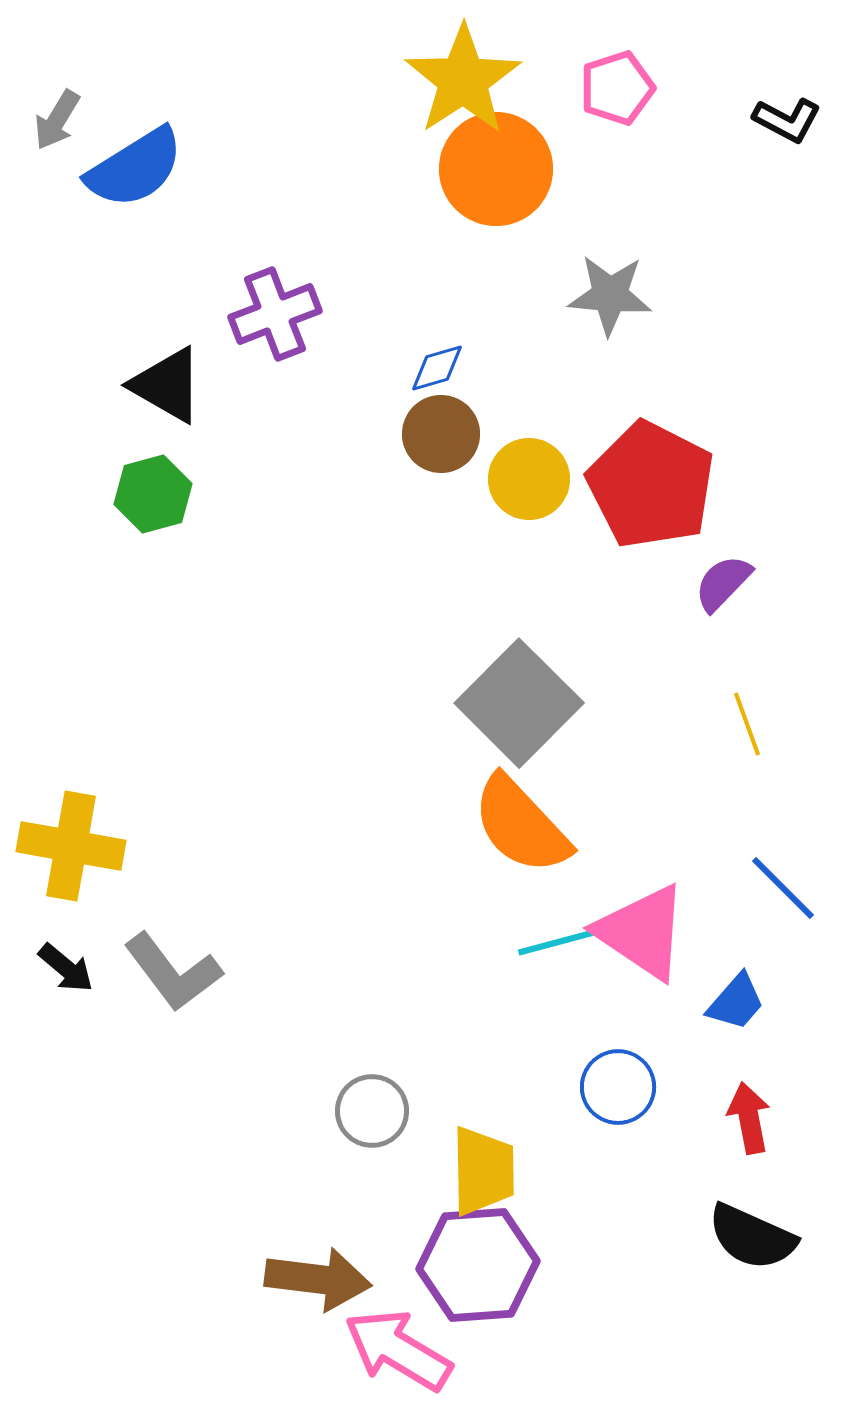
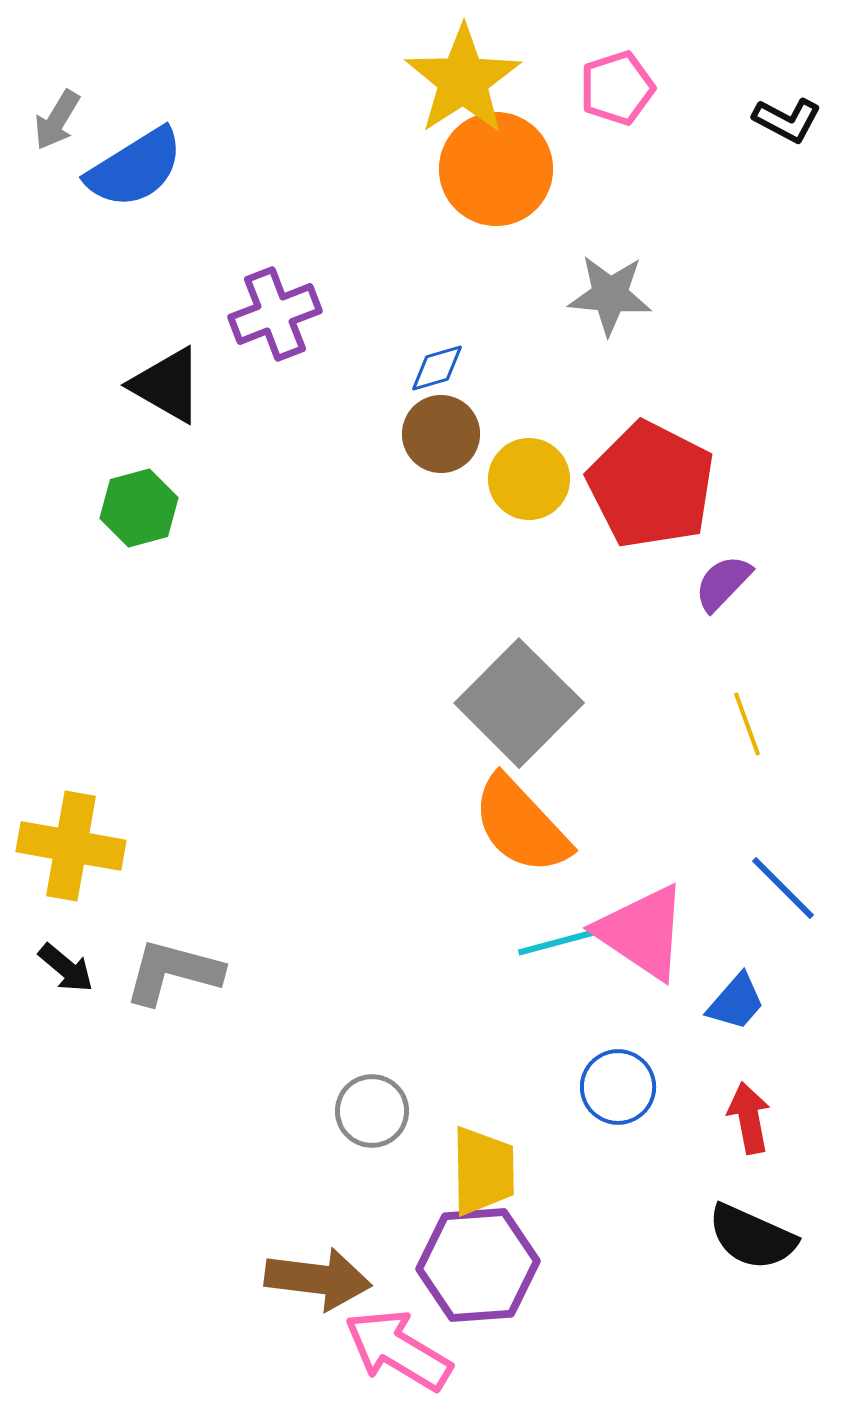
green hexagon: moved 14 px left, 14 px down
gray L-shape: rotated 142 degrees clockwise
